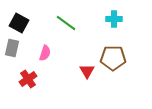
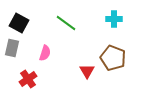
brown pentagon: rotated 20 degrees clockwise
